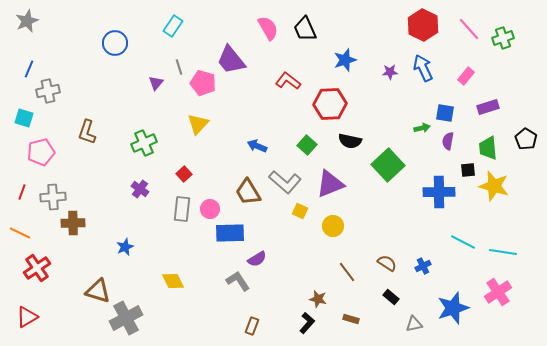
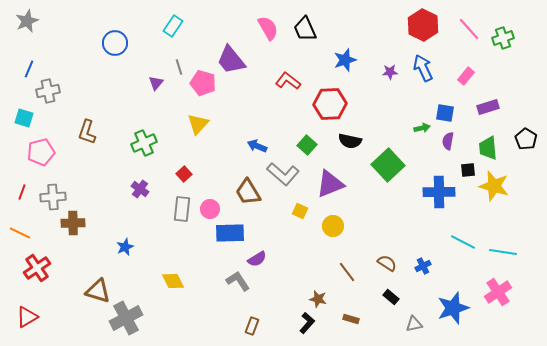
gray L-shape at (285, 182): moved 2 px left, 8 px up
